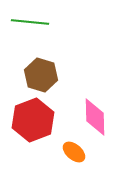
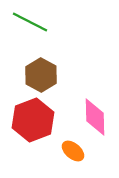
green line: rotated 21 degrees clockwise
brown hexagon: rotated 12 degrees clockwise
orange ellipse: moved 1 px left, 1 px up
